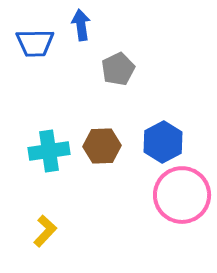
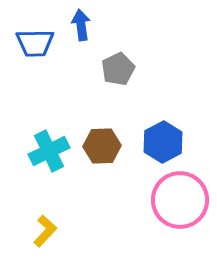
cyan cross: rotated 18 degrees counterclockwise
pink circle: moved 2 px left, 5 px down
